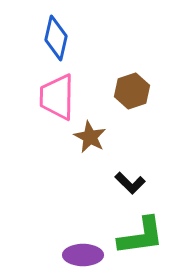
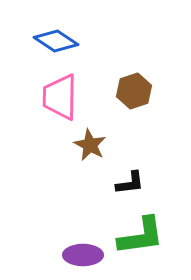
blue diamond: moved 3 px down; rotated 69 degrees counterclockwise
brown hexagon: moved 2 px right
pink trapezoid: moved 3 px right
brown star: moved 8 px down
black L-shape: rotated 52 degrees counterclockwise
